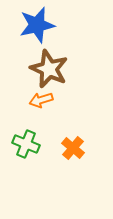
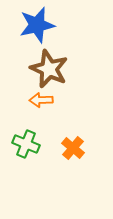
orange arrow: rotated 15 degrees clockwise
